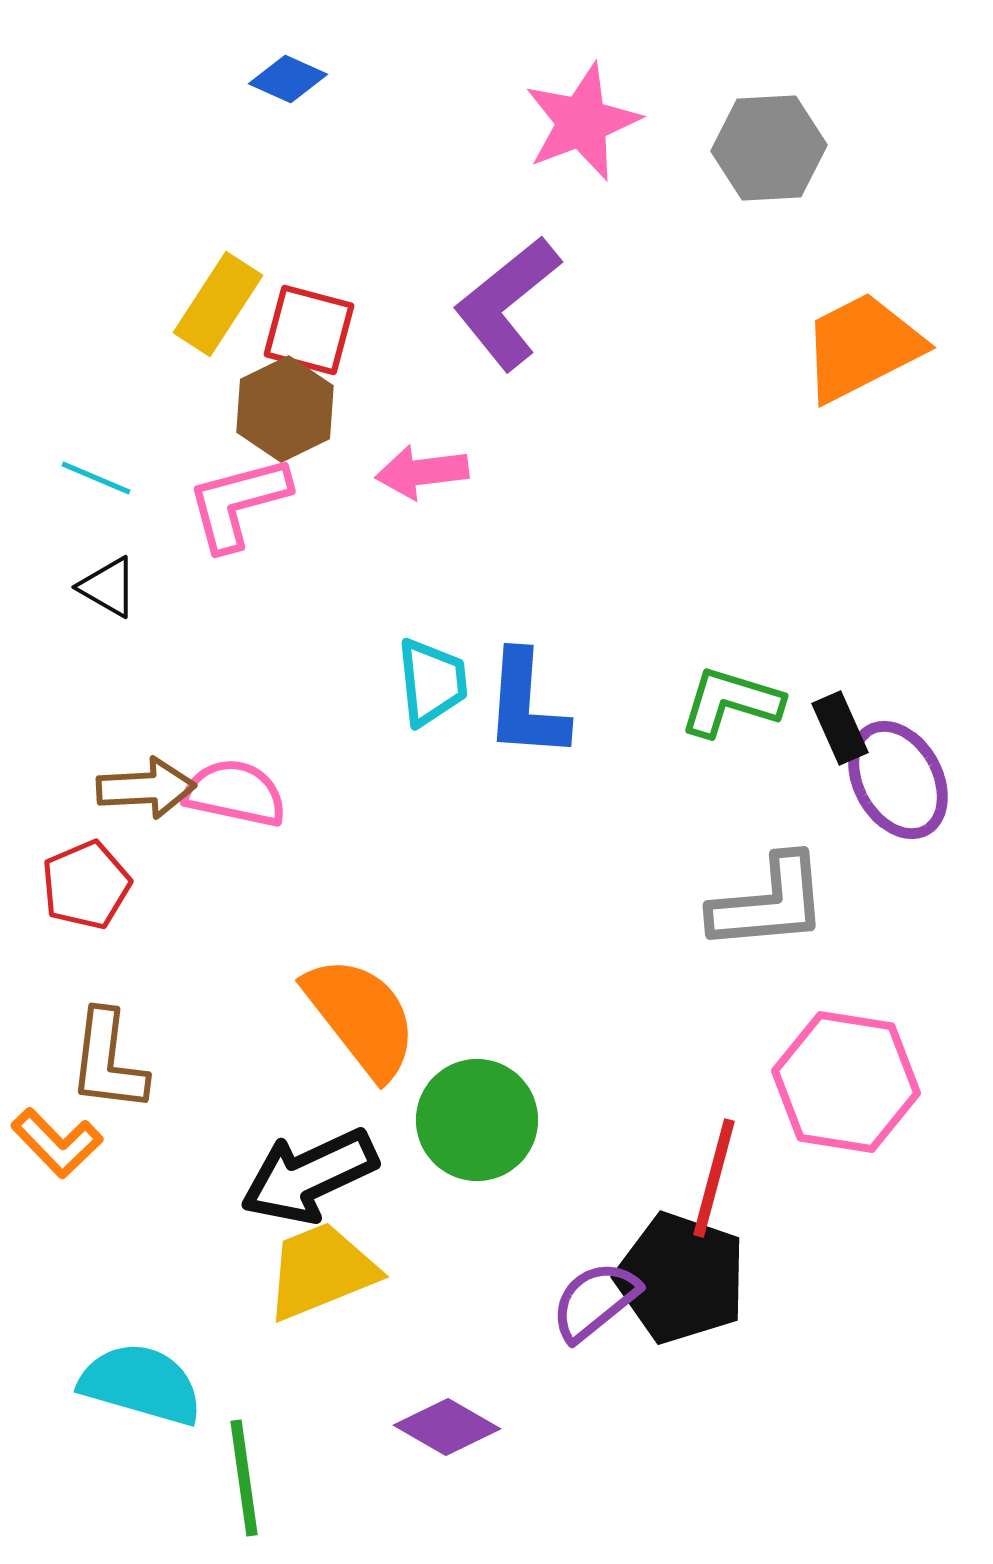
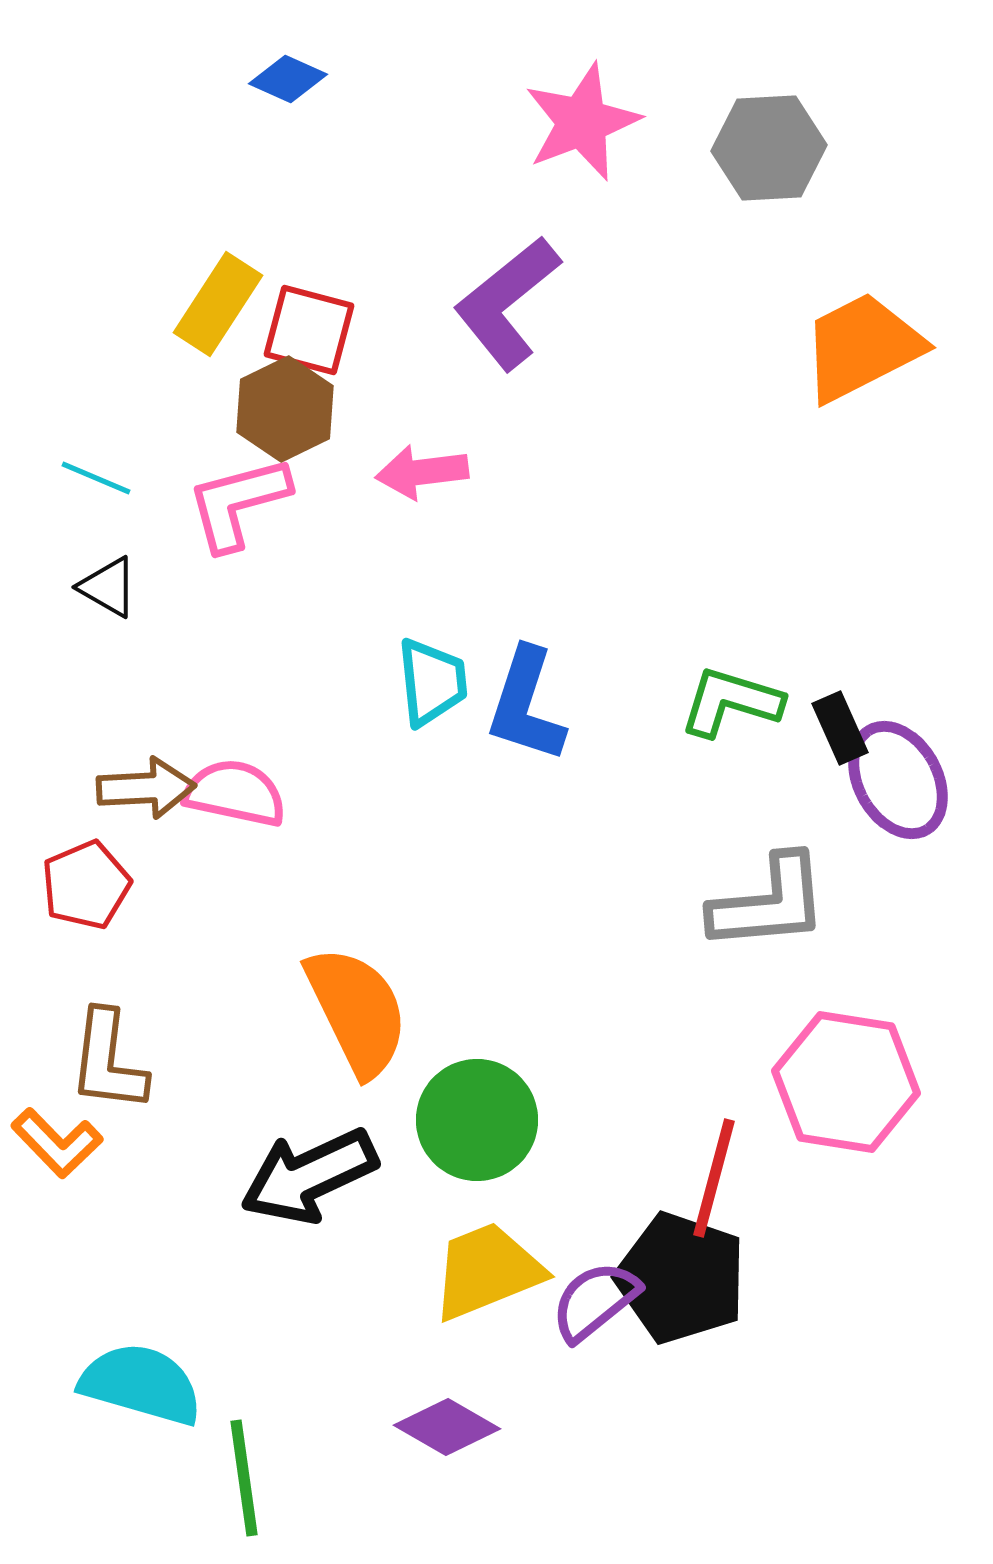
blue L-shape: rotated 14 degrees clockwise
orange semicircle: moved 4 px left, 6 px up; rotated 12 degrees clockwise
yellow trapezoid: moved 166 px right
